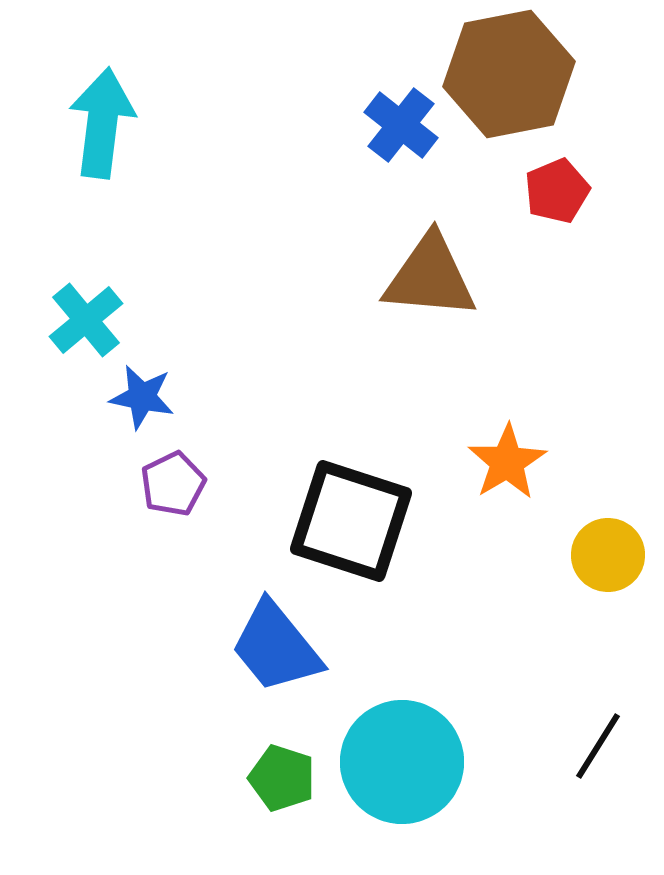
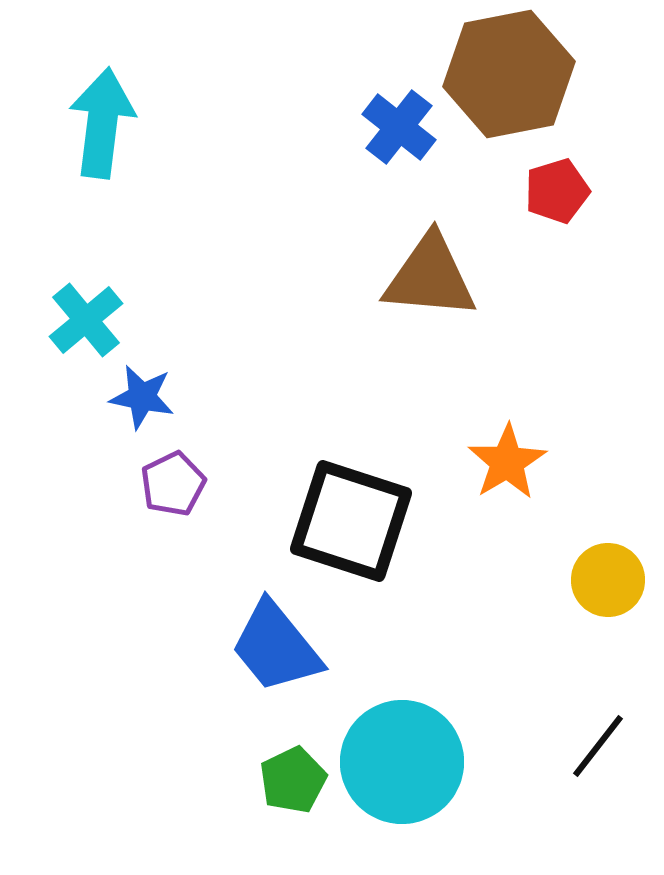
blue cross: moved 2 px left, 2 px down
red pentagon: rotated 6 degrees clockwise
yellow circle: moved 25 px down
black line: rotated 6 degrees clockwise
green pentagon: moved 11 px right, 2 px down; rotated 28 degrees clockwise
